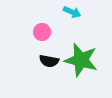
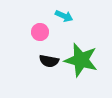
cyan arrow: moved 8 px left, 4 px down
pink circle: moved 2 px left
